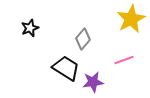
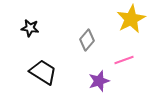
black star: rotated 30 degrees clockwise
gray diamond: moved 4 px right, 1 px down
black trapezoid: moved 23 px left, 4 px down
purple star: moved 6 px right, 1 px up; rotated 10 degrees counterclockwise
